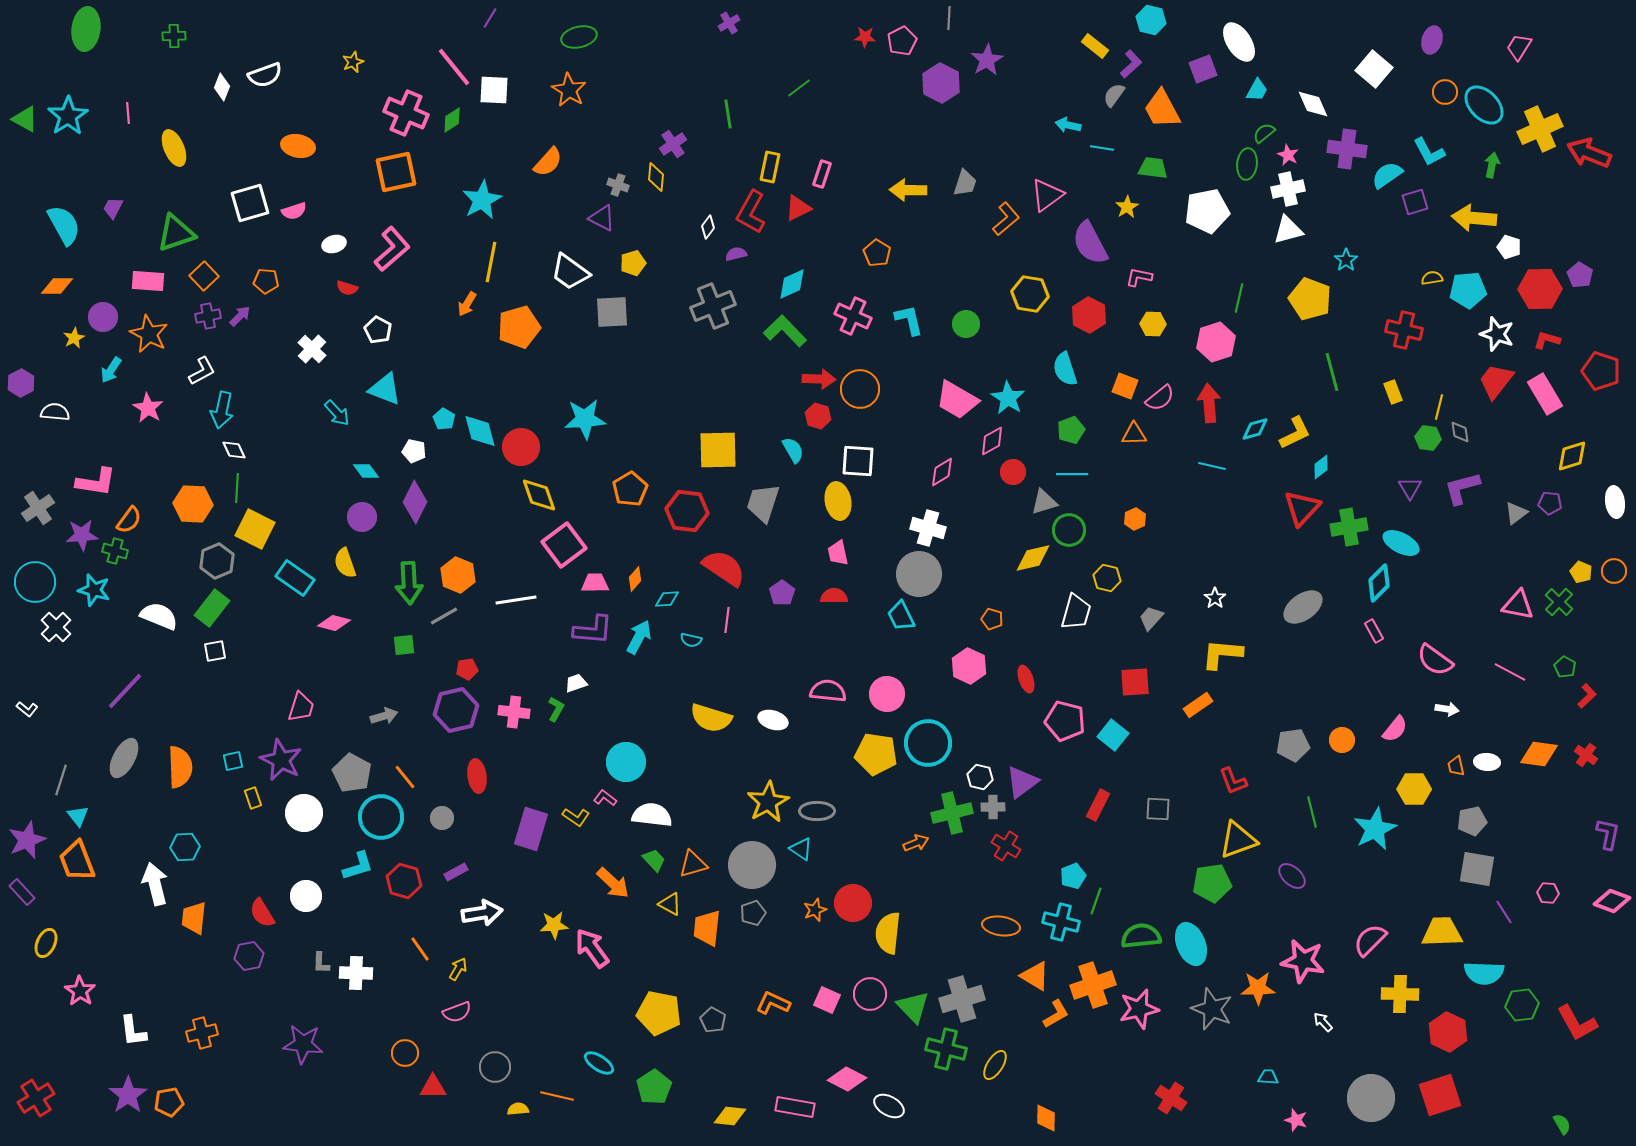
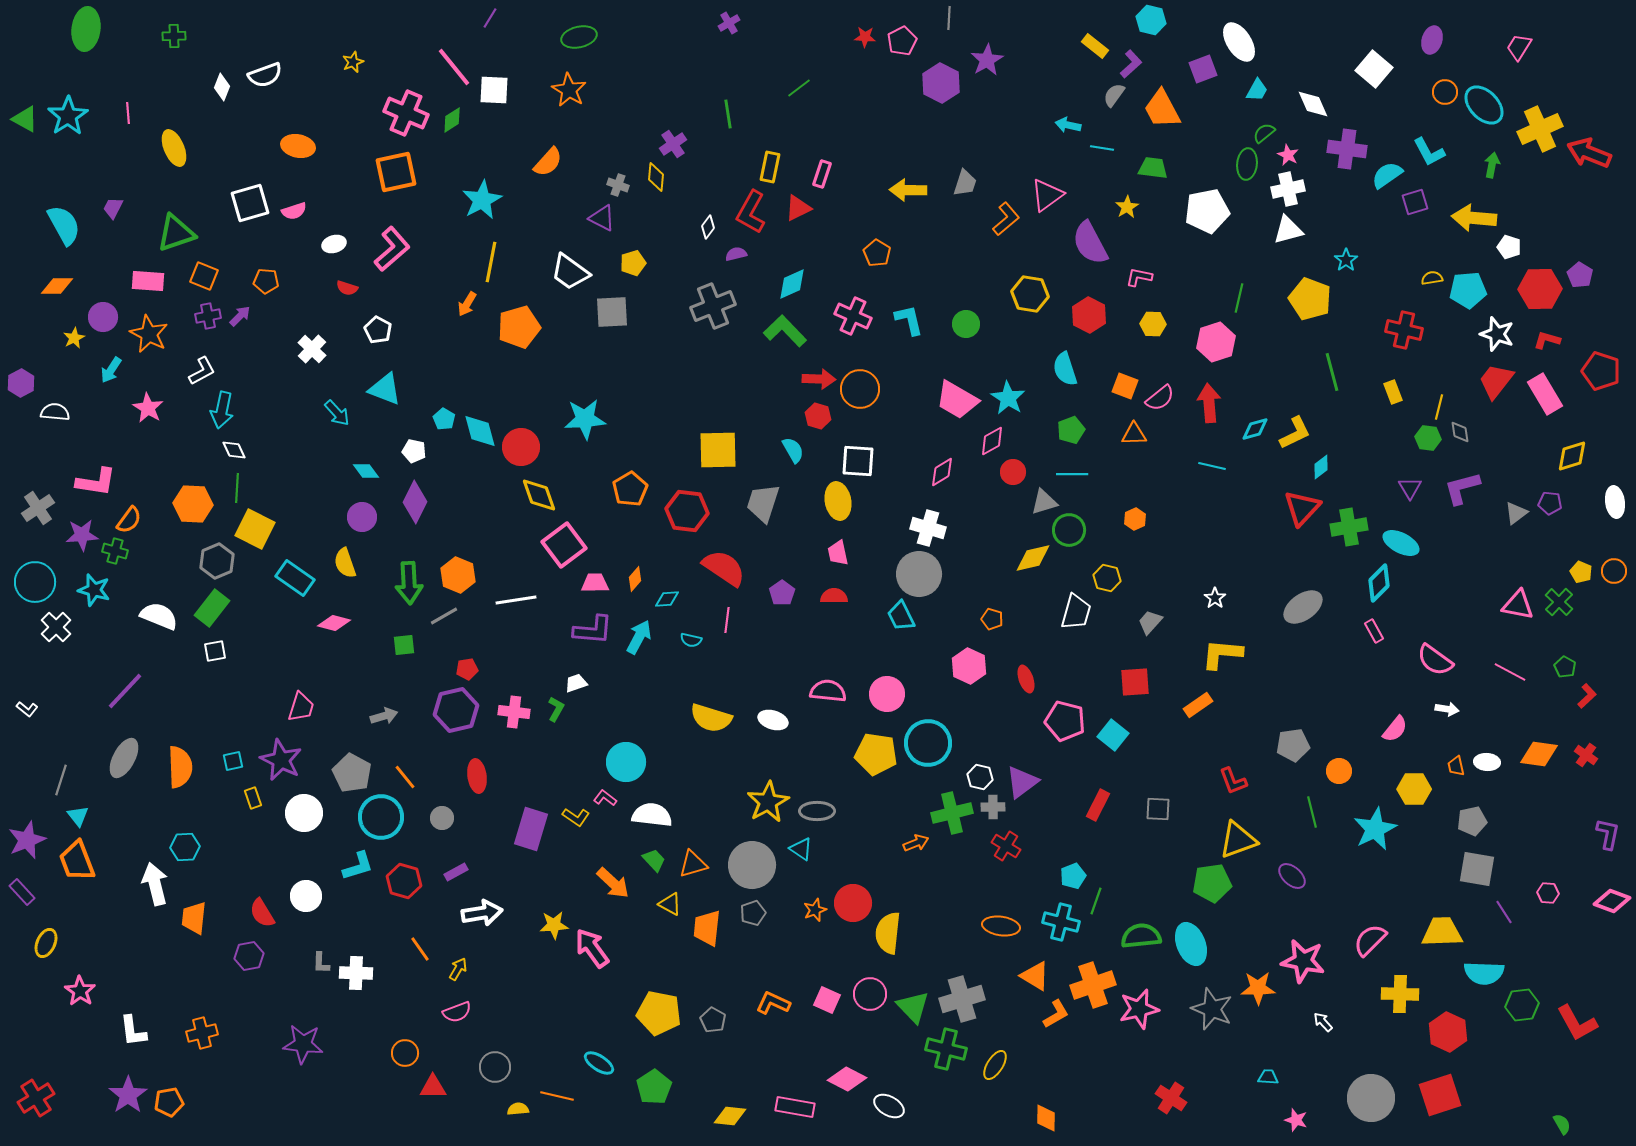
orange square at (204, 276): rotated 24 degrees counterclockwise
gray trapezoid at (1151, 618): moved 1 px left, 4 px down
orange circle at (1342, 740): moved 3 px left, 31 px down
